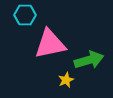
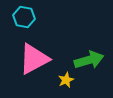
cyan hexagon: moved 1 px left, 2 px down; rotated 10 degrees clockwise
pink triangle: moved 16 px left, 15 px down; rotated 16 degrees counterclockwise
